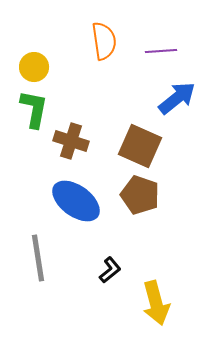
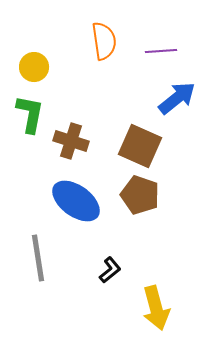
green L-shape: moved 4 px left, 5 px down
yellow arrow: moved 5 px down
